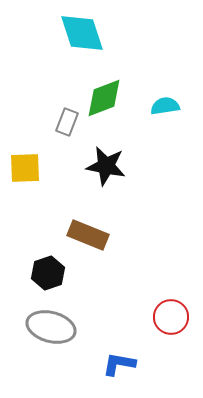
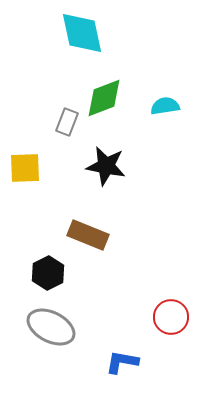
cyan diamond: rotated 6 degrees clockwise
black hexagon: rotated 8 degrees counterclockwise
gray ellipse: rotated 12 degrees clockwise
blue L-shape: moved 3 px right, 2 px up
